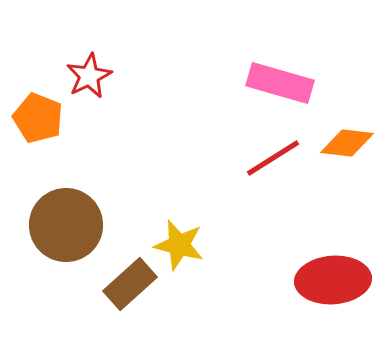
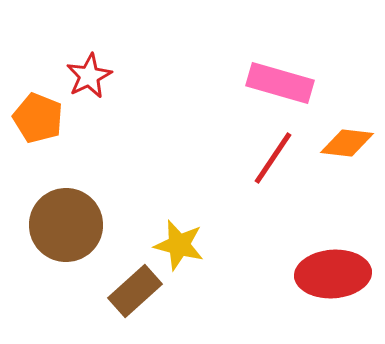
red line: rotated 24 degrees counterclockwise
red ellipse: moved 6 px up
brown rectangle: moved 5 px right, 7 px down
